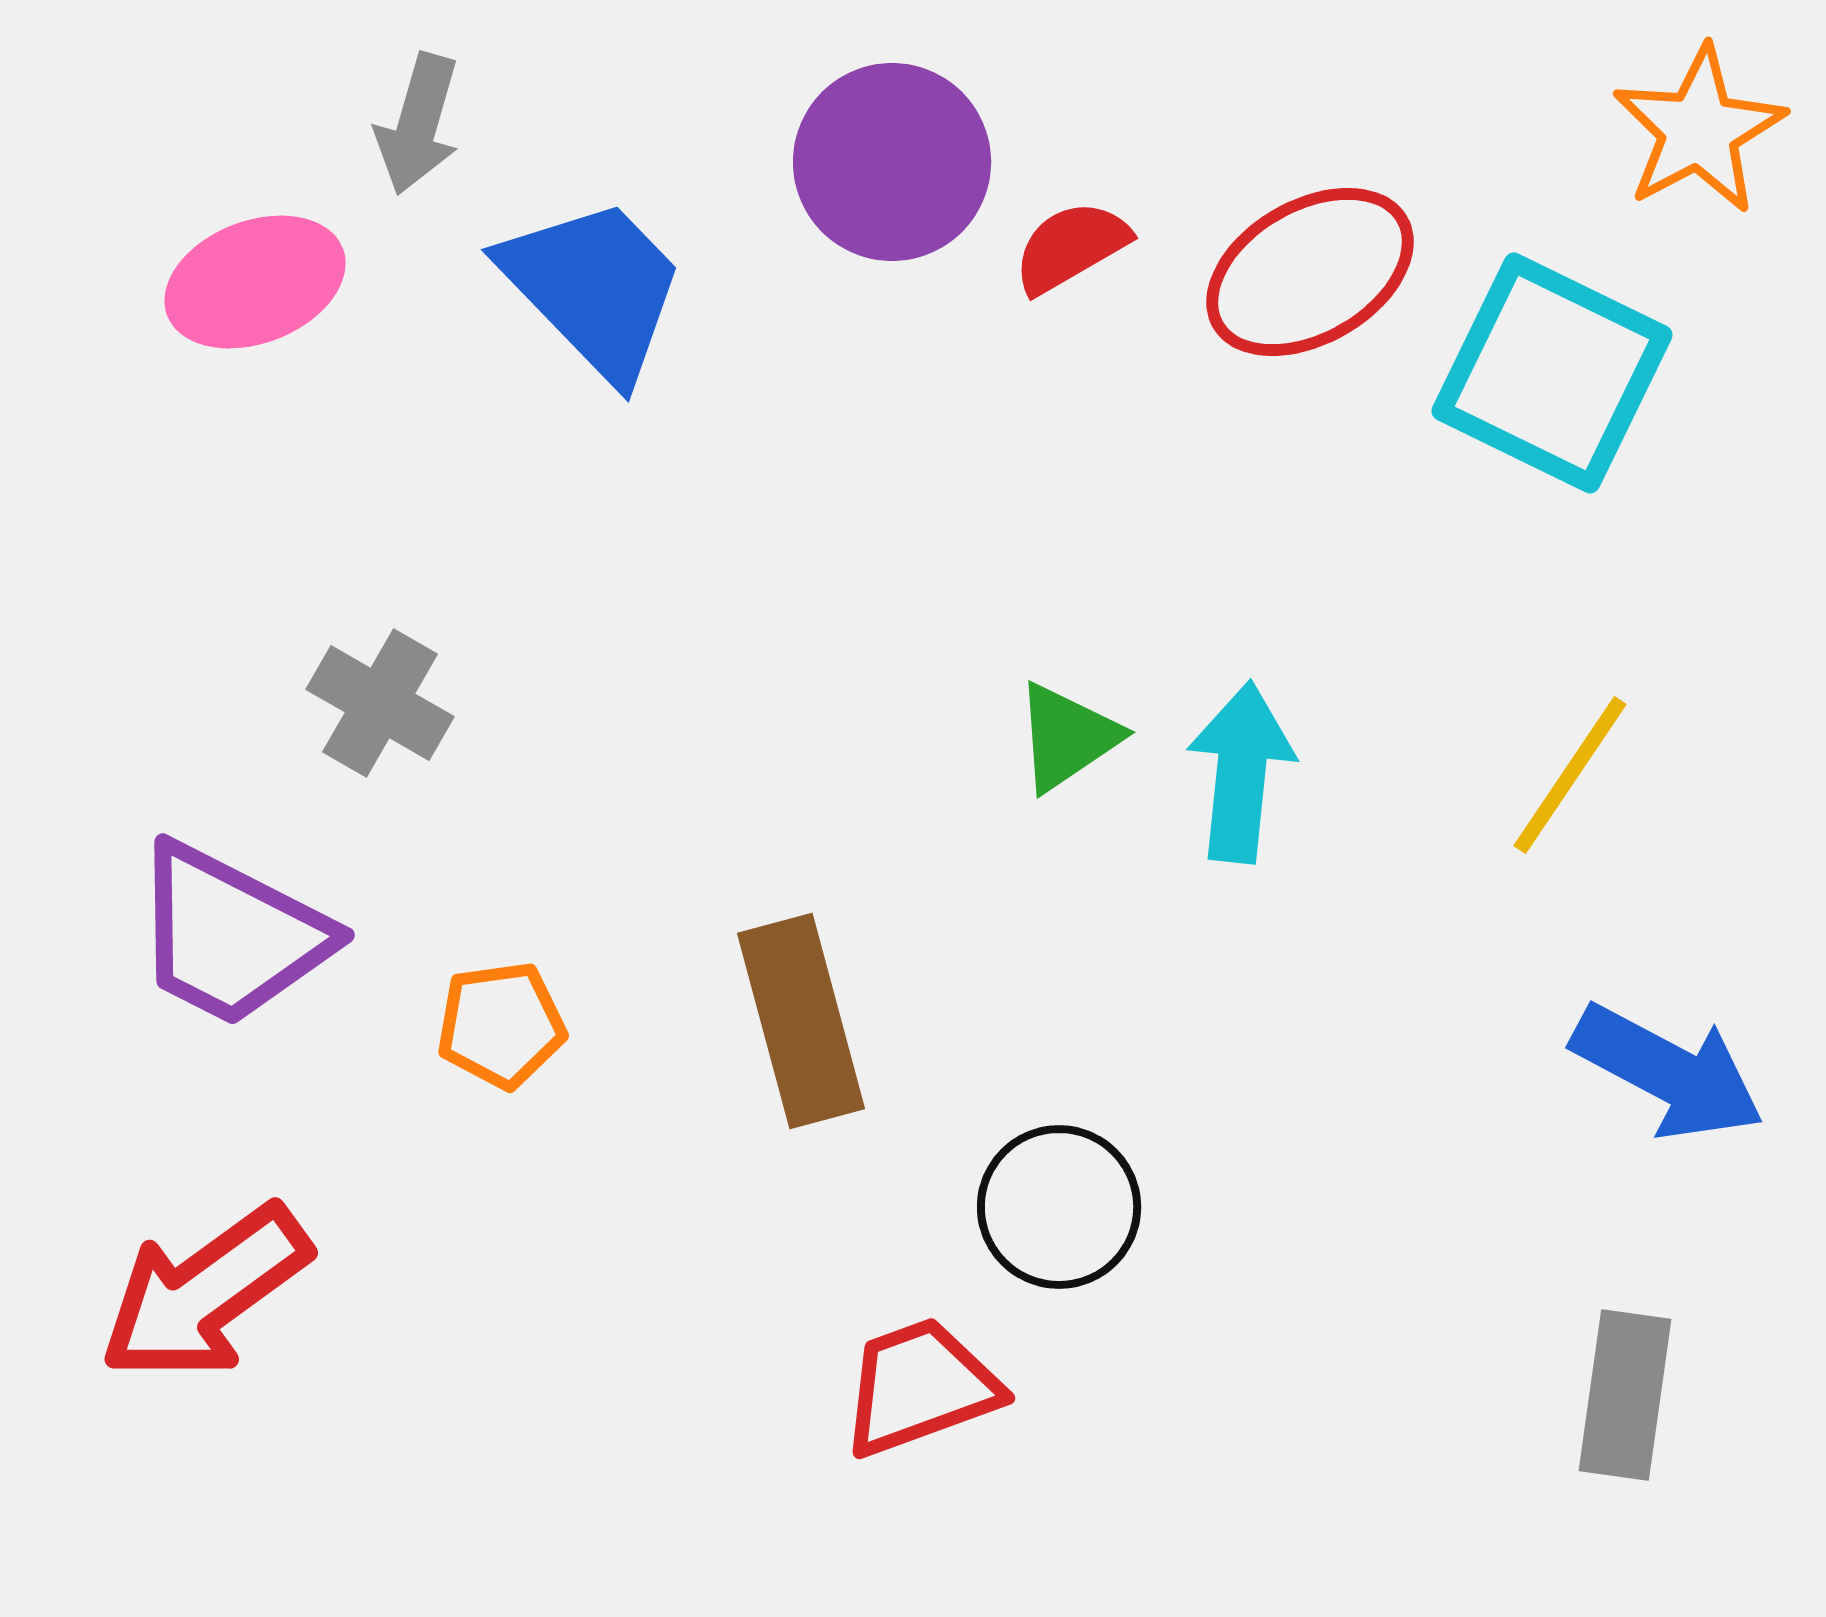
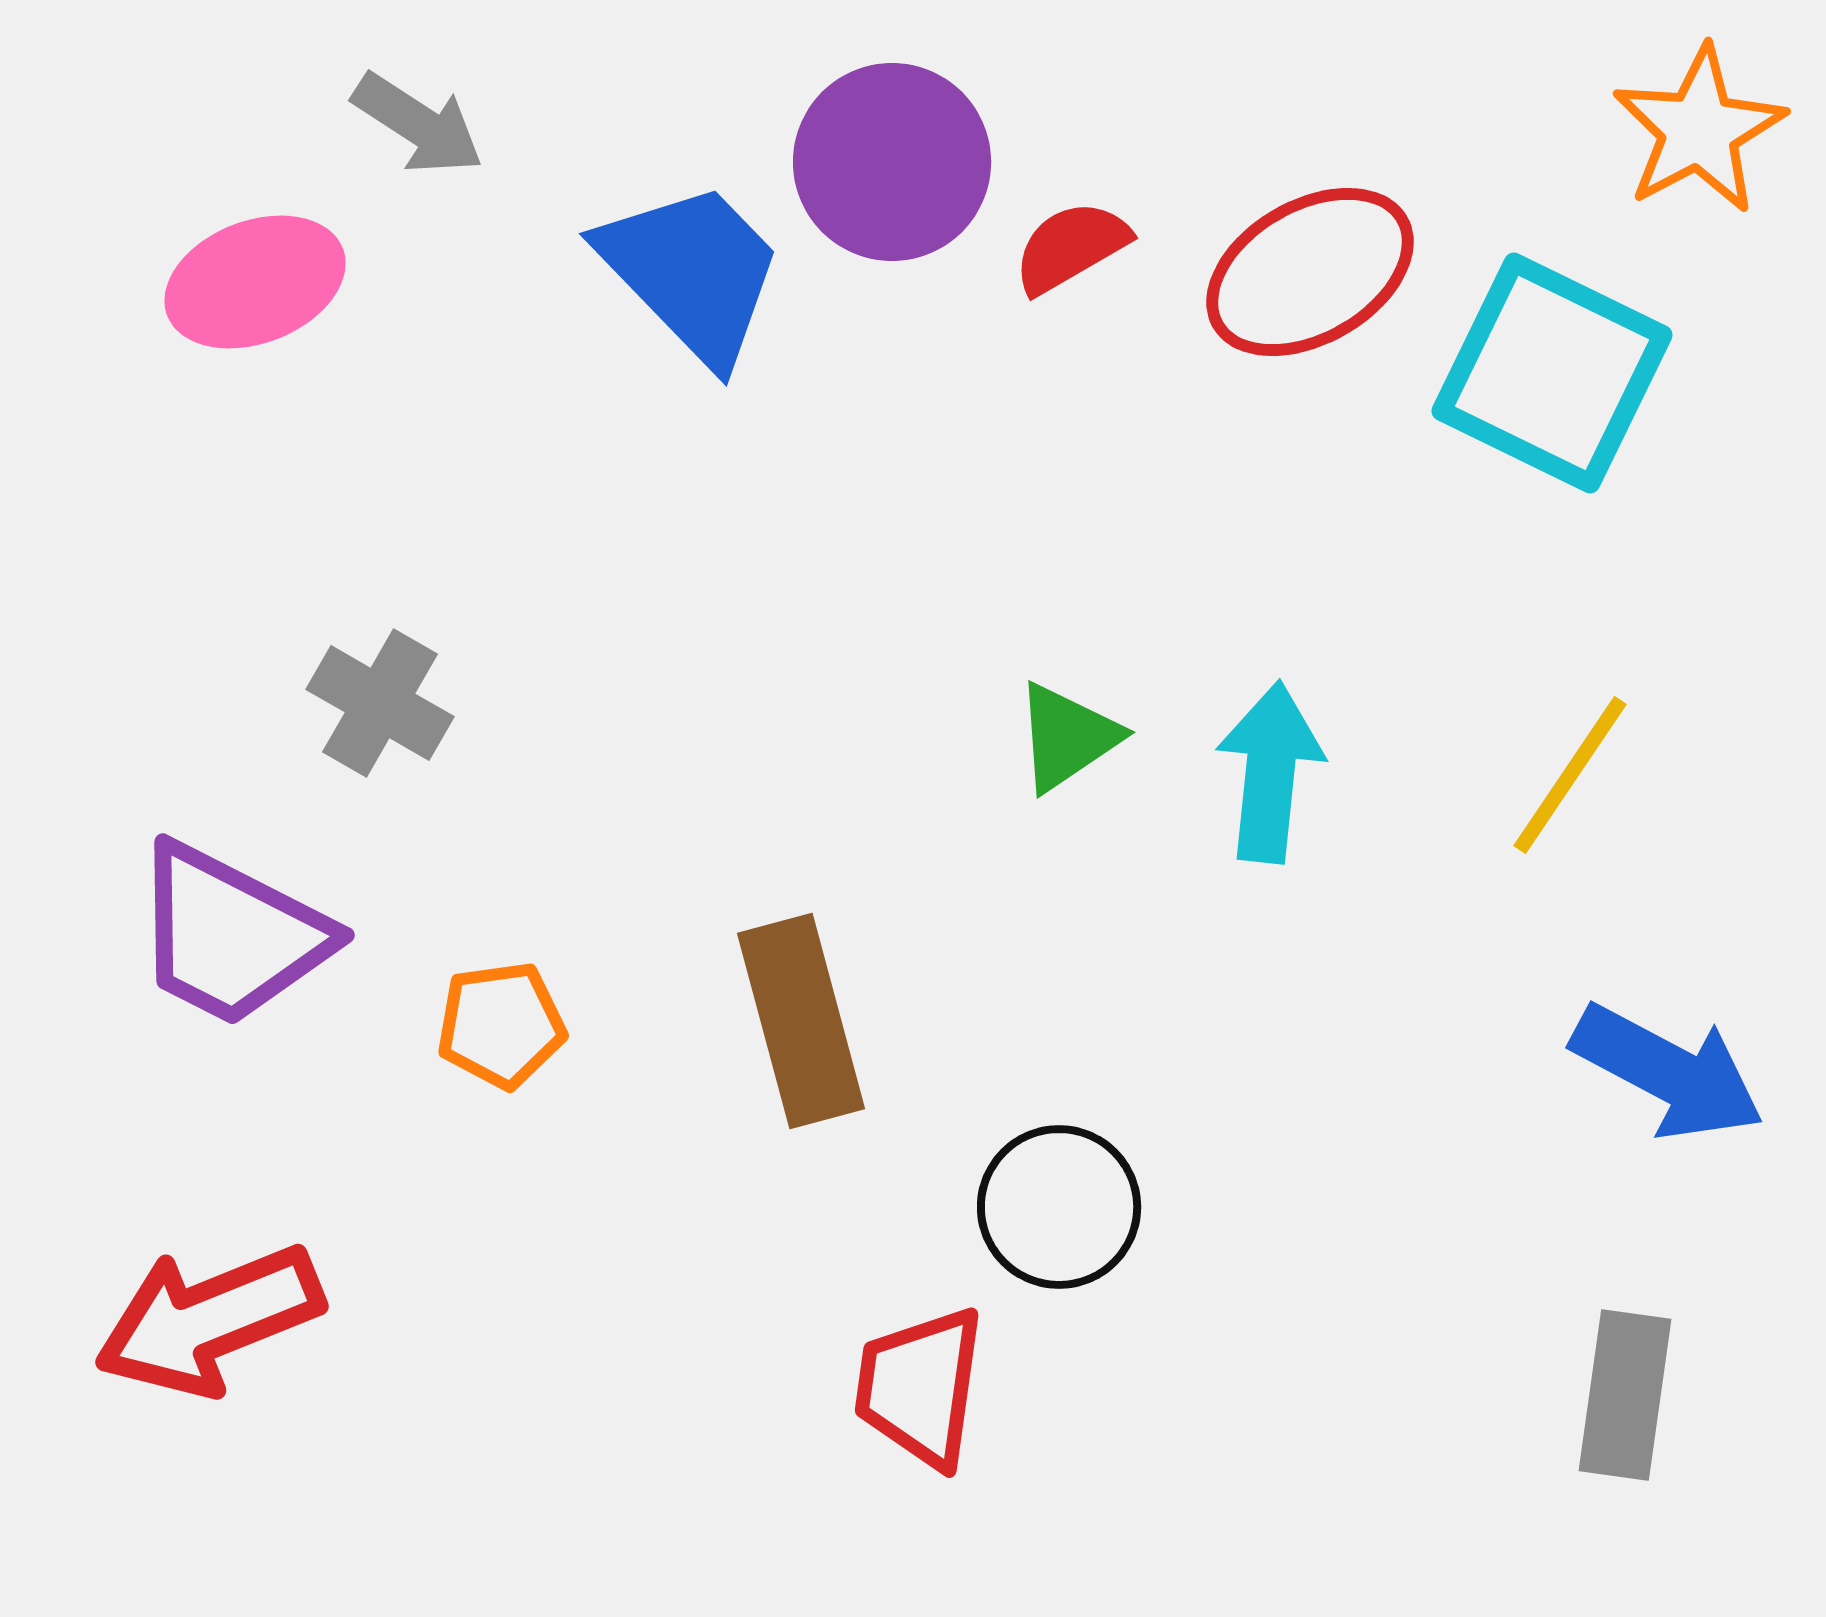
gray arrow: rotated 73 degrees counterclockwise
blue trapezoid: moved 98 px right, 16 px up
cyan arrow: moved 29 px right
red arrow: moved 4 px right, 27 px down; rotated 14 degrees clockwise
red trapezoid: rotated 62 degrees counterclockwise
